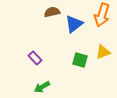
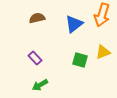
brown semicircle: moved 15 px left, 6 px down
green arrow: moved 2 px left, 2 px up
